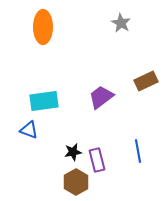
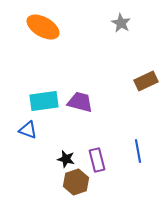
orange ellipse: rotated 60 degrees counterclockwise
purple trapezoid: moved 21 px left, 5 px down; rotated 52 degrees clockwise
blue triangle: moved 1 px left
black star: moved 7 px left, 7 px down; rotated 24 degrees clockwise
brown hexagon: rotated 10 degrees clockwise
